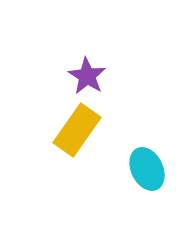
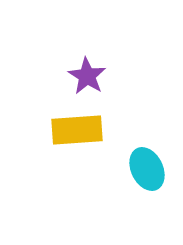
yellow rectangle: rotated 51 degrees clockwise
